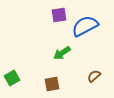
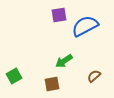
green arrow: moved 2 px right, 8 px down
green square: moved 2 px right, 2 px up
